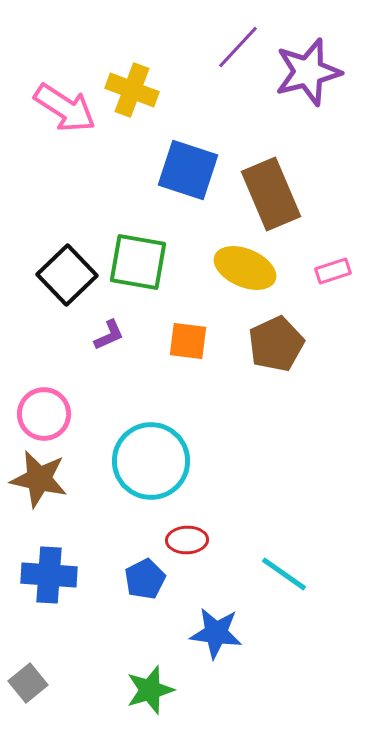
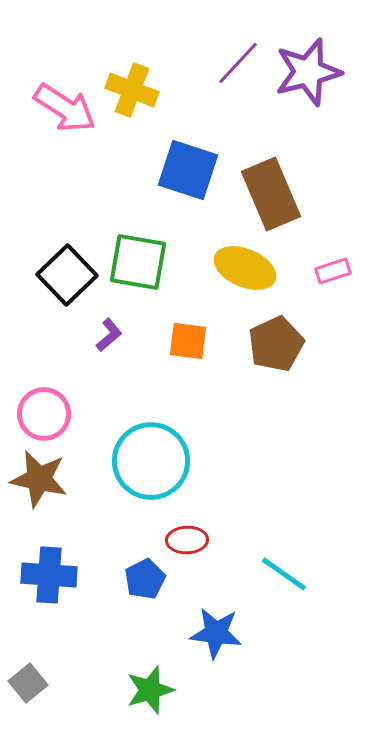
purple line: moved 16 px down
purple L-shape: rotated 16 degrees counterclockwise
